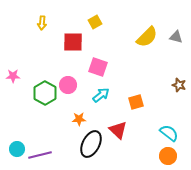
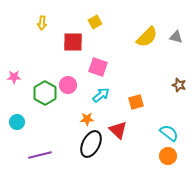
pink star: moved 1 px right, 1 px down
orange star: moved 8 px right
cyan circle: moved 27 px up
